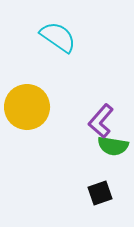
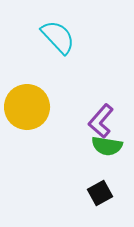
cyan semicircle: rotated 12 degrees clockwise
green semicircle: moved 6 px left
black square: rotated 10 degrees counterclockwise
